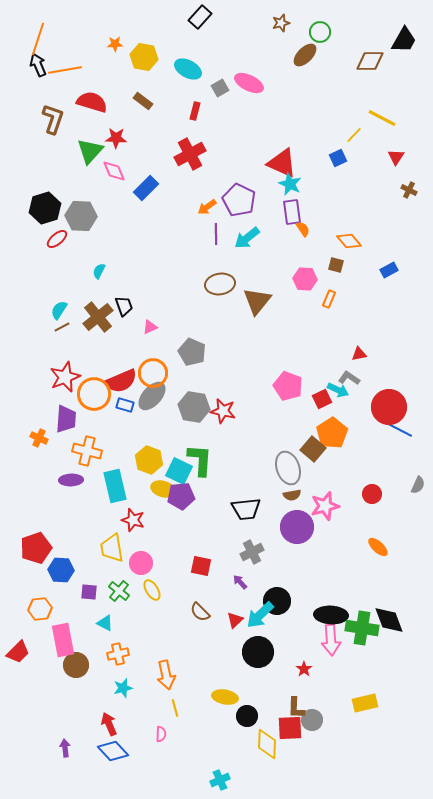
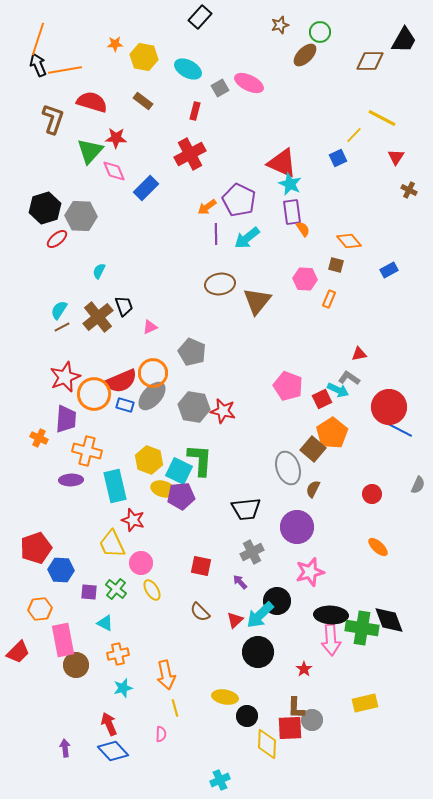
brown star at (281, 23): moved 1 px left, 2 px down
brown semicircle at (292, 495): moved 21 px right, 6 px up; rotated 126 degrees clockwise
pink star at (325, 506): moved 15 px left, 66 px down
yellow trapezoid at (112, 548): moved 4 px up; rotated 16 degrees counterclockwise
green cross at (119, 591): moved 3 px left, 2 px up
